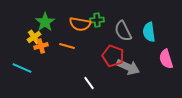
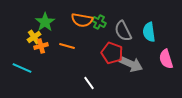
green cross: moved 2 px right, 2 px down; rotated 32 degrees clockwise
orange semicircle: moved 2 px right, 4 px up
red pentagon: moved 1 px left, 3 px up
gray arrow: moved 3 px right, 3 px up
